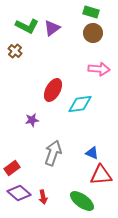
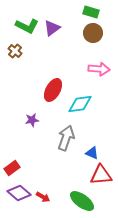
gray arrow: moved 13 px right, 15 px up
red arrow: rotated 48 degrees counterclockwise
